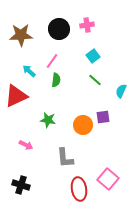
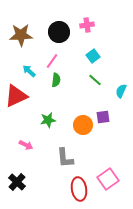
black circle: moved 3 px down
green star: rotated 21 degrees counterclockwise
pink square: rotated 15 degrees clockwise
black cross: moved 4 px left, 3 px up; rotated 24 degrees clockwise
